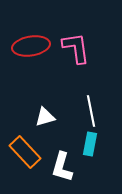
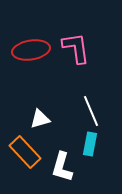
red ellipse: moved 4 px down
white line: rotated 12 degrees counterclockwise
white triangle: moved 5 px left, 2 px down
